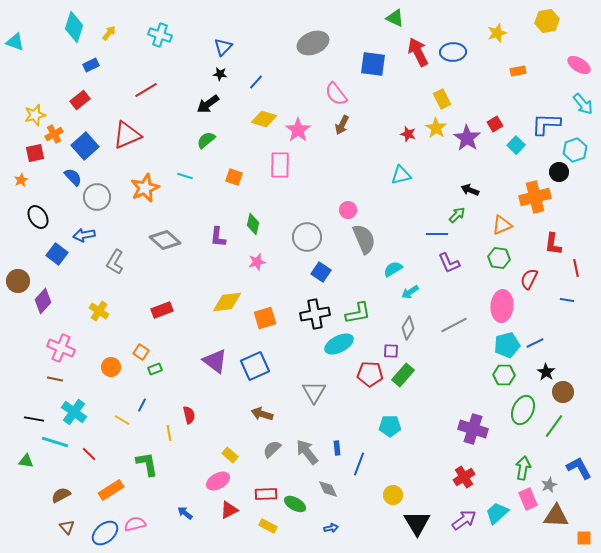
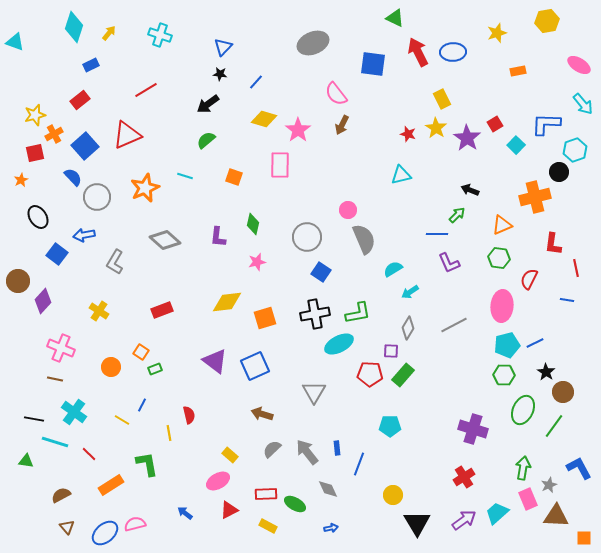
orange rectangle at (111, 490): moved 5 px up
